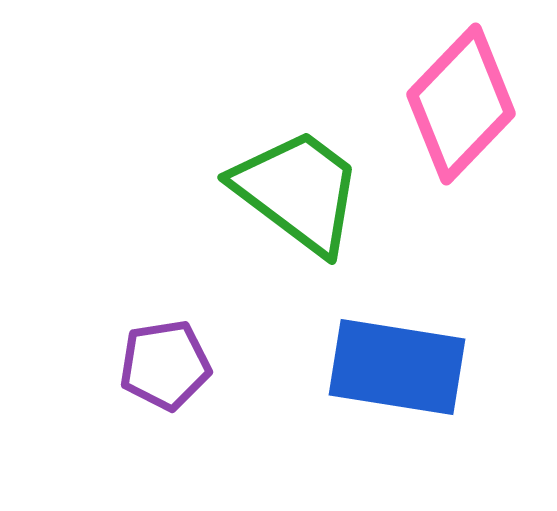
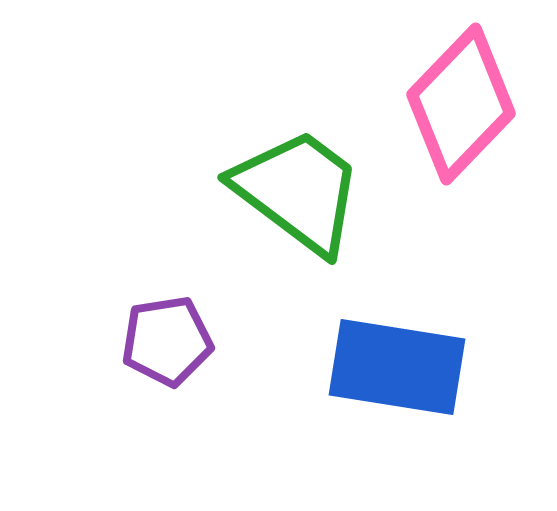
purple pentagon: moved 2 px right, 24 px up
